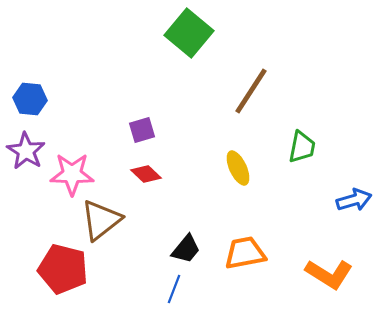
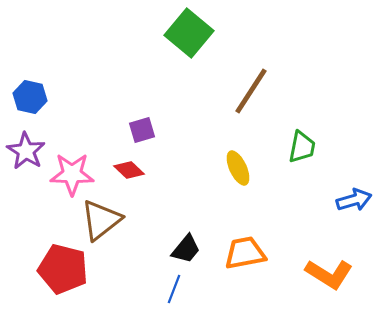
blue hexagon: moved 2 px up; rotated 8 degrees clockwise
red diamond: moved 17 px left, 4 px up
